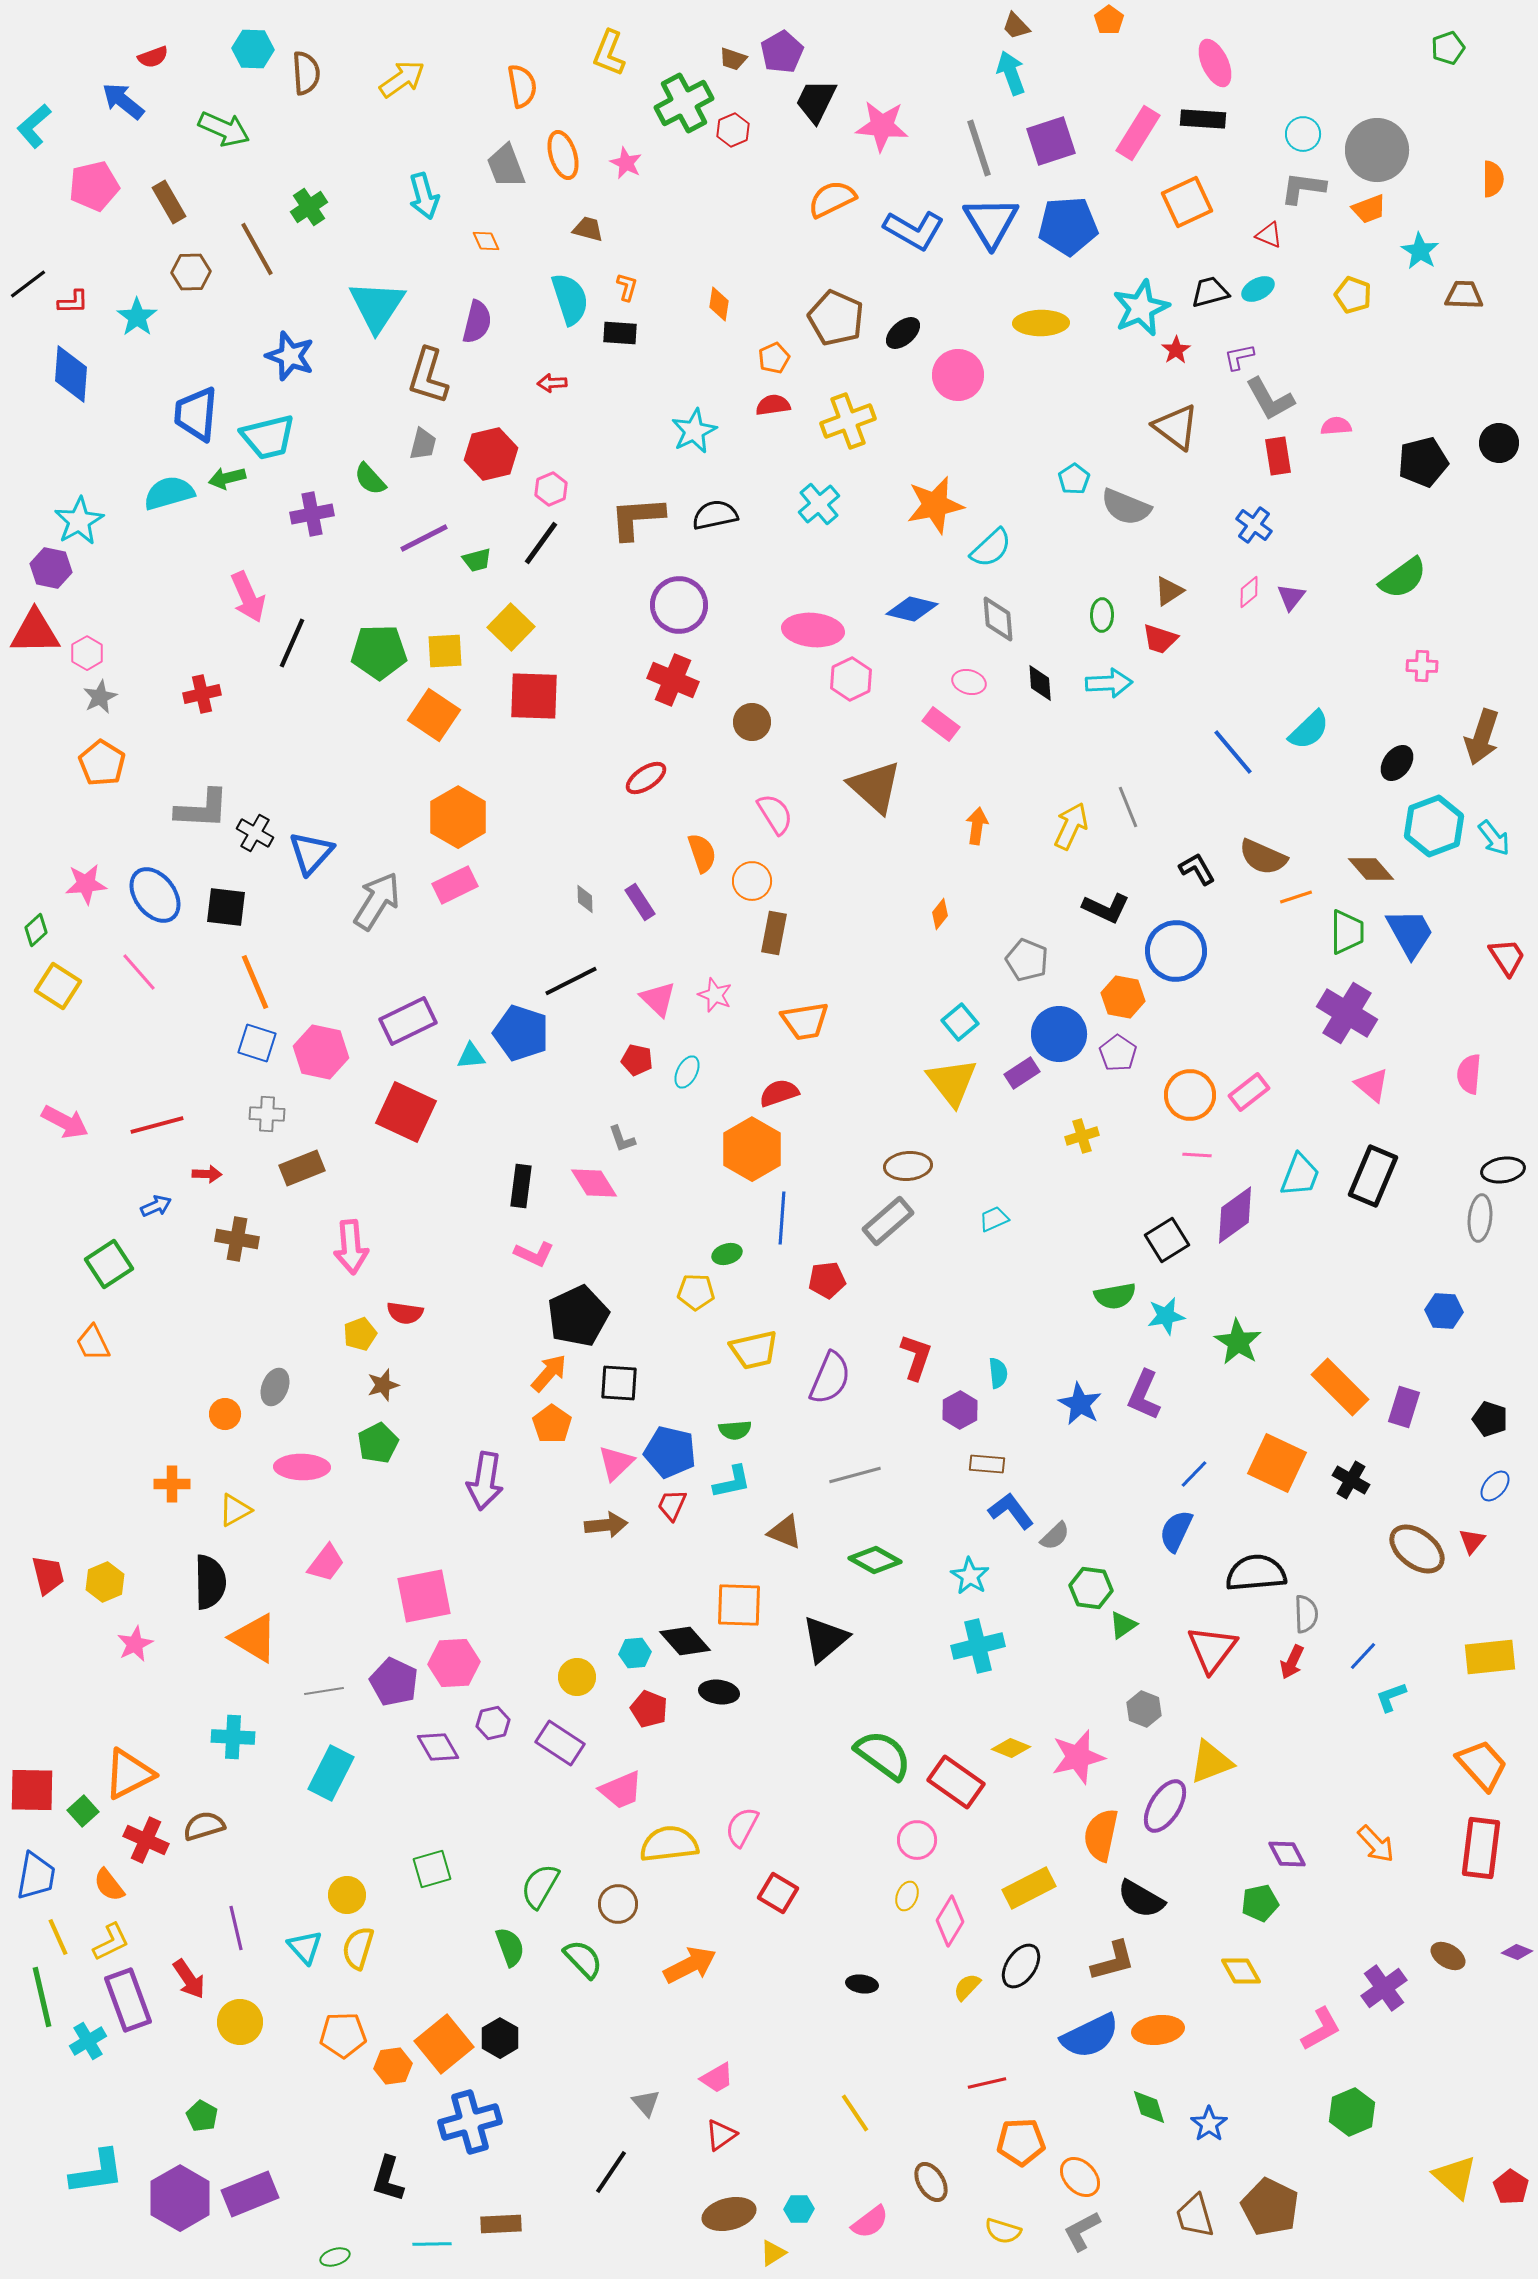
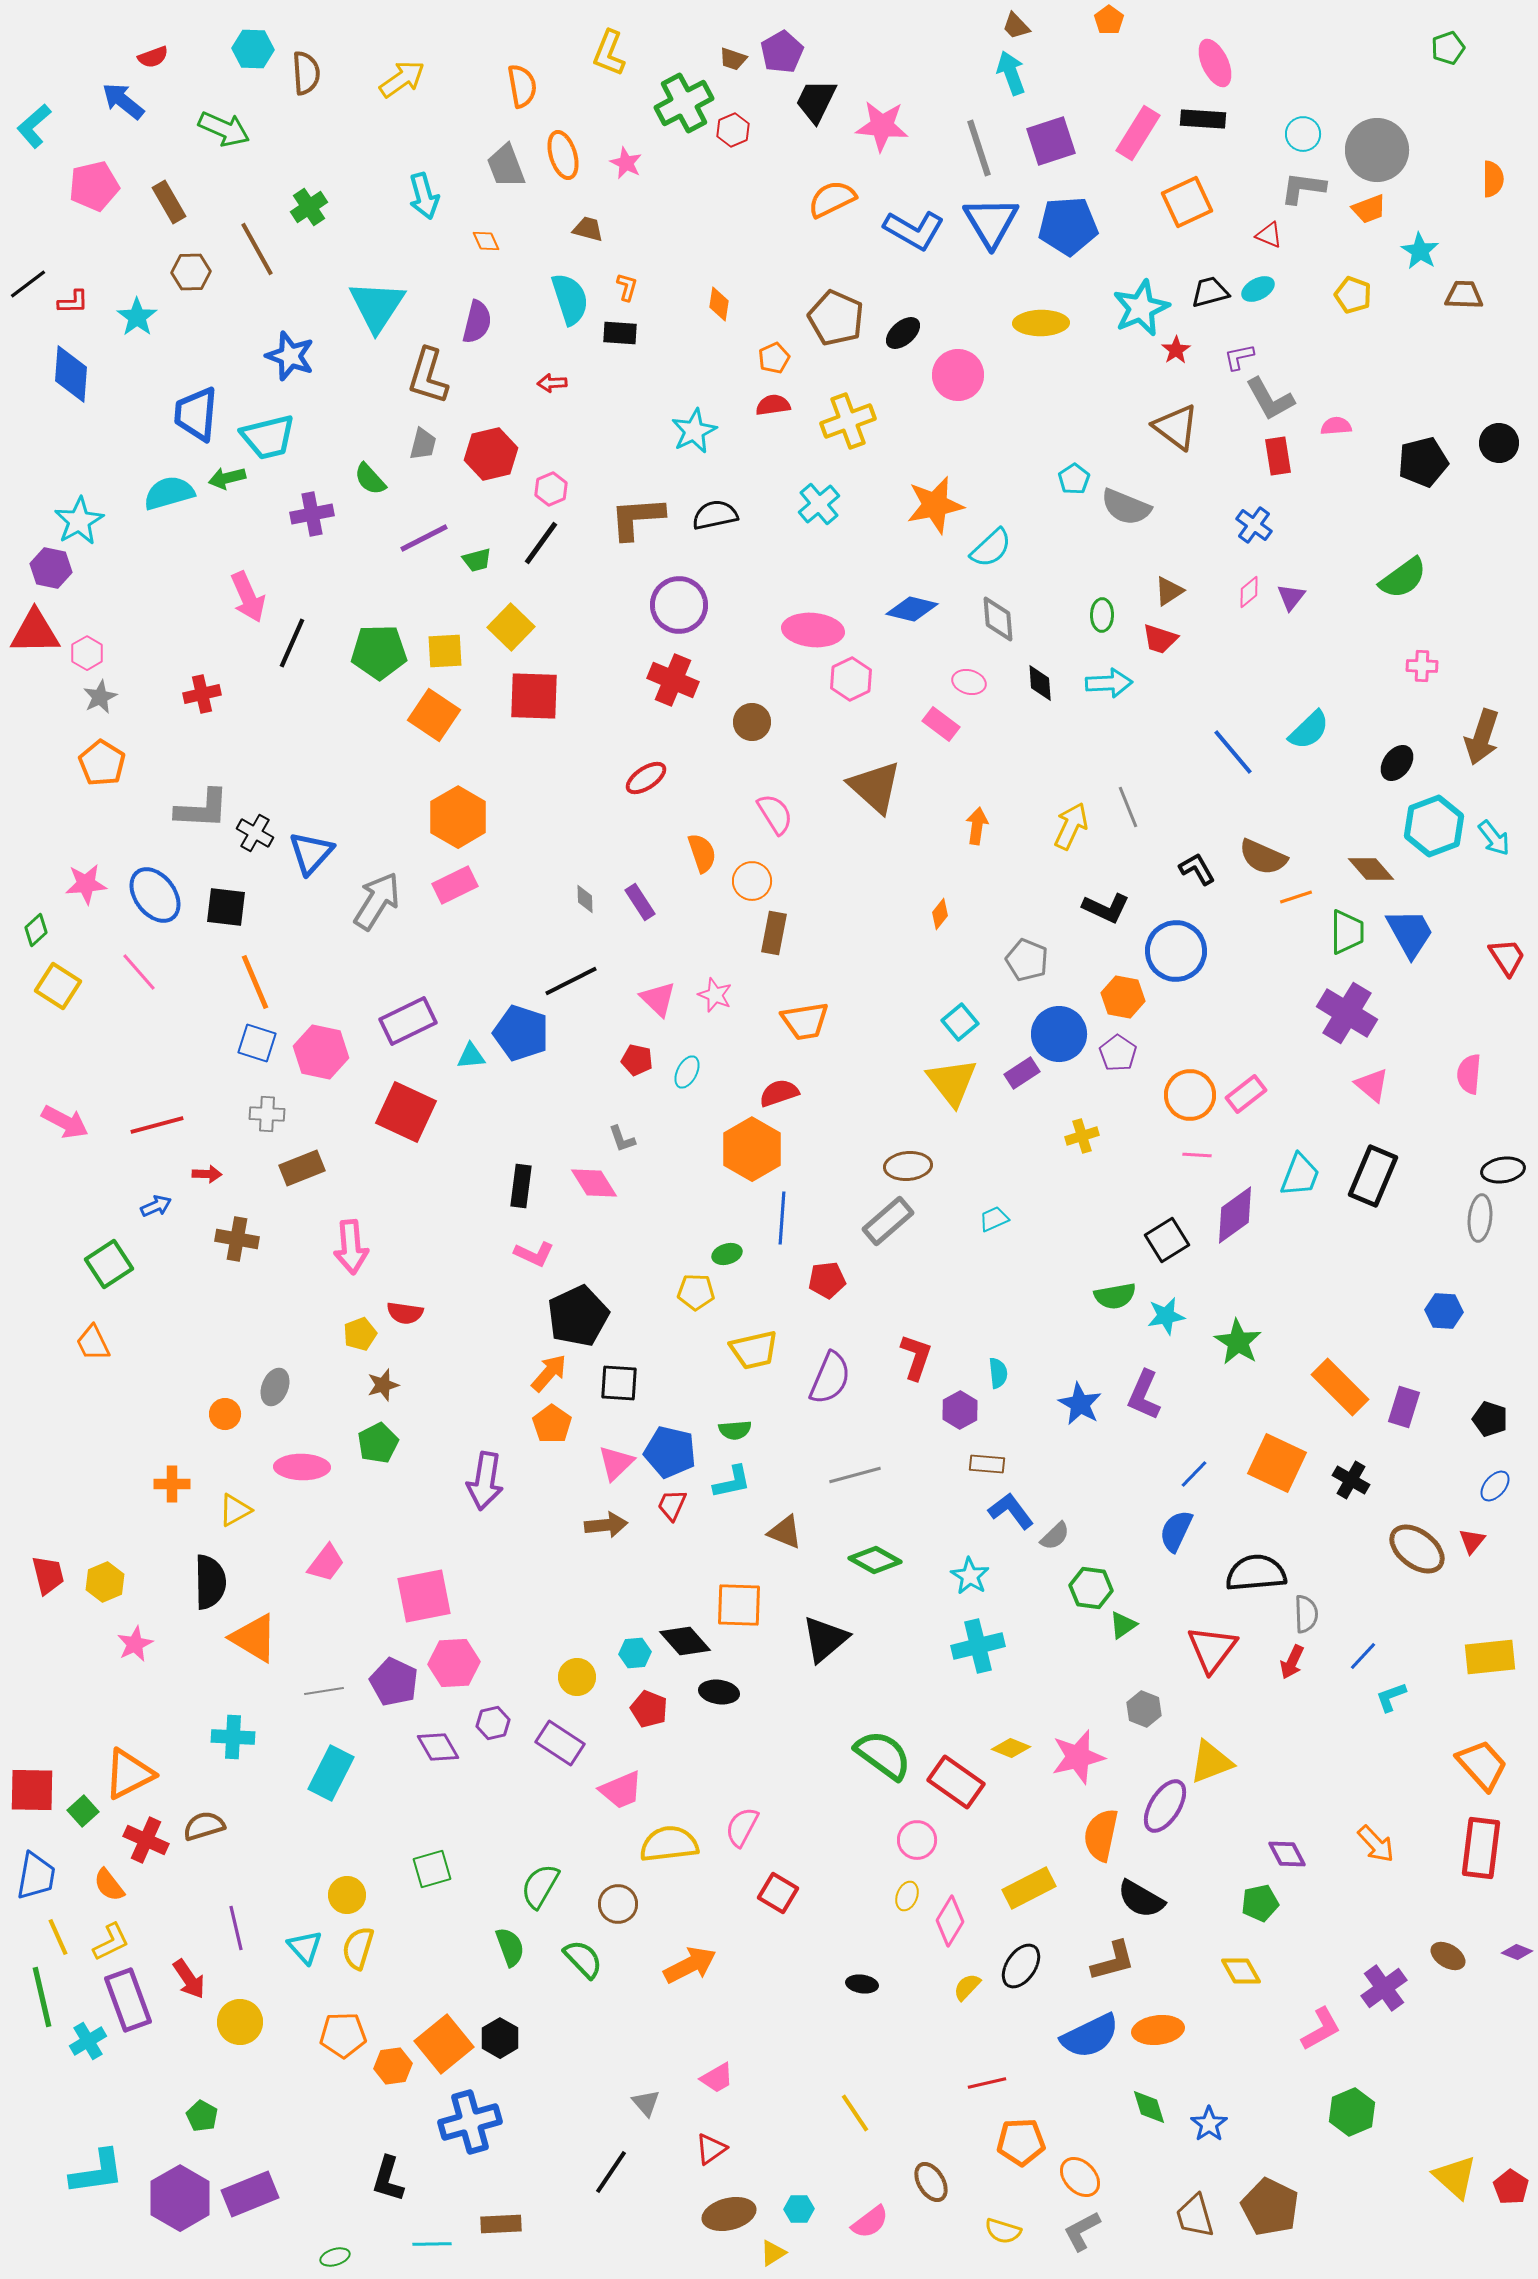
pink rectangle at (1249, 1092): moved 3 px left, 2 px down
red triangle at (721, 2135): moved 10 px left, 14 px down
